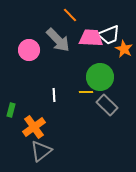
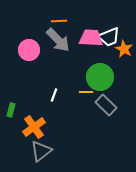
orange line: moved 11 px left, 6 px down; rotated 49 degrees counterclockwise
white trapezoid: moved 2 px down
white line: rotated 24 degrees clockwise
gray rectangle: moved 1 px left
